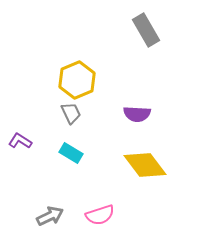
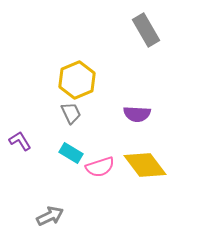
purple L-shape: rotated 25 degrees clockwise
pink semicircle: moved 48 px up
